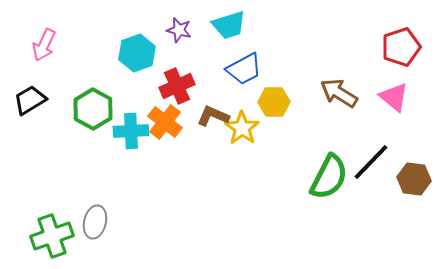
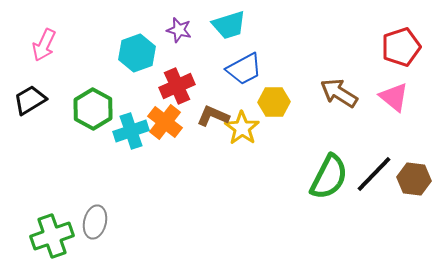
cyan cross: rotated 16 degrees counterclockwise
black line: moved 3 px right, 12 px down
